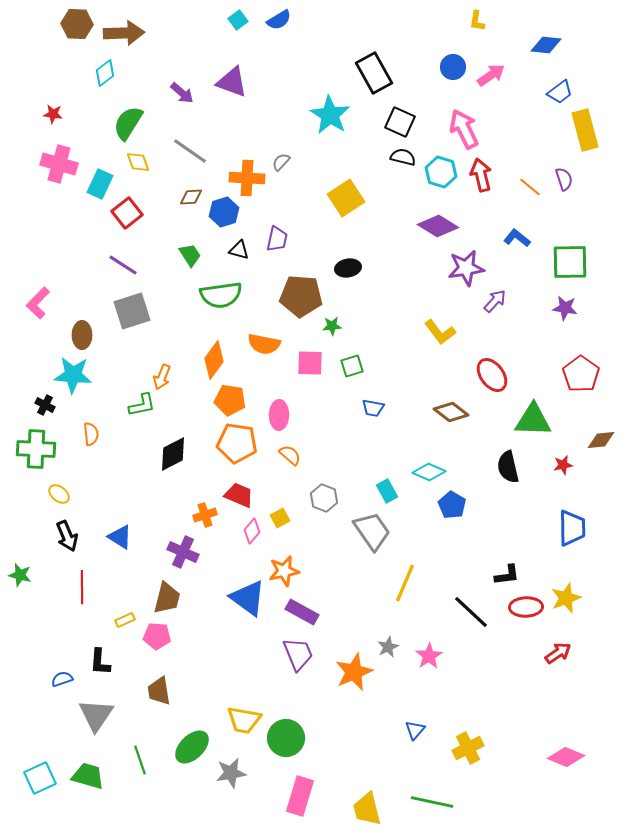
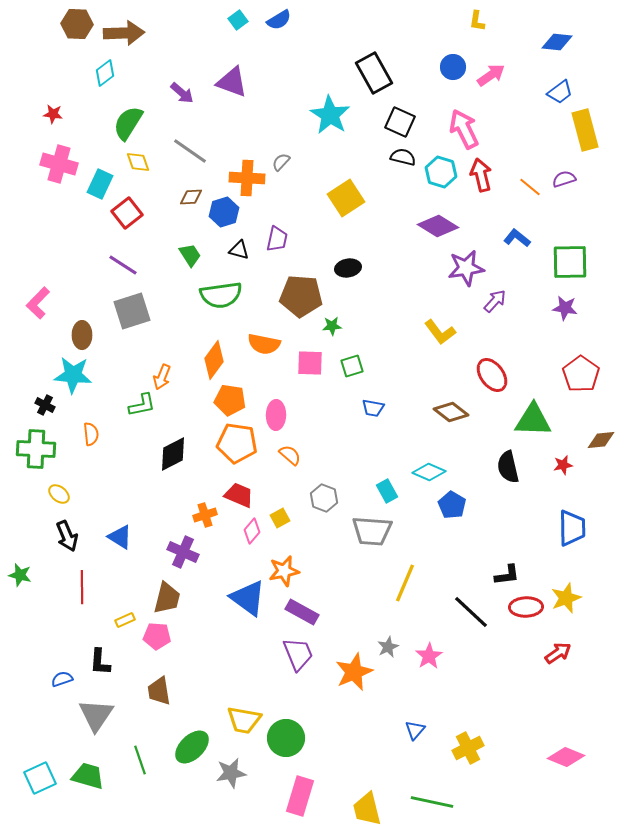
blue diamond at (546, 45): moved 11 px right, 3 px up
purple semicircle at (564, 179): rotated 90 degrees counterclockwise
pink ellipse at (279, 415): moved 3 px left
gray trapezoid at (372, 531): rotated 129 degrees clockwise
